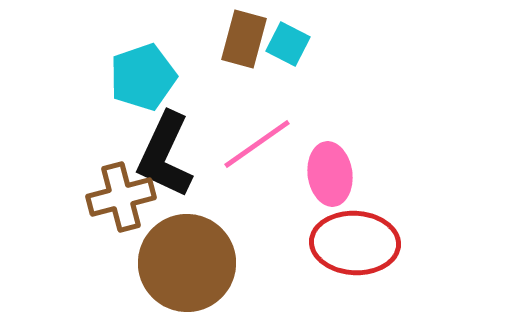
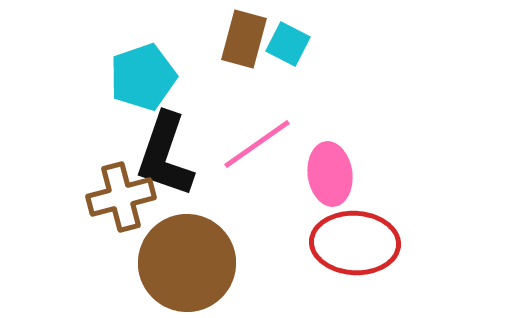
black L-shape: rotated 6 degrees counterclockwise
